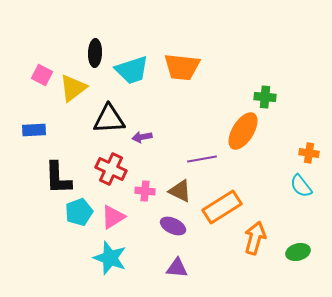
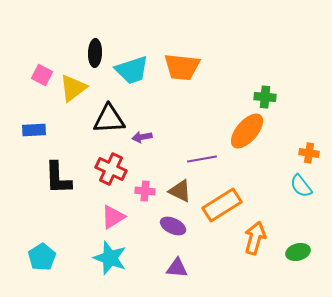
orange ellipse: moved 4 px right; rotated 9 degrees clockwise
orange rectangle: moved 2 px up
cyan pentagon: moved 37 px left, 45 px down; rotated 12 degrees counterclockwise
